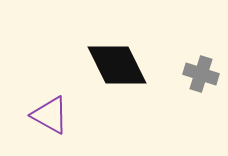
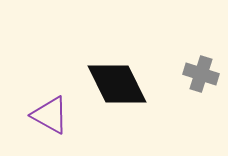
black diamond: moved 19 px down
